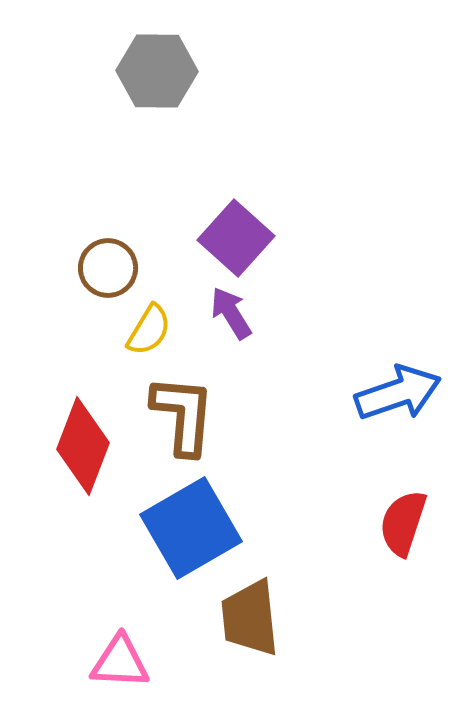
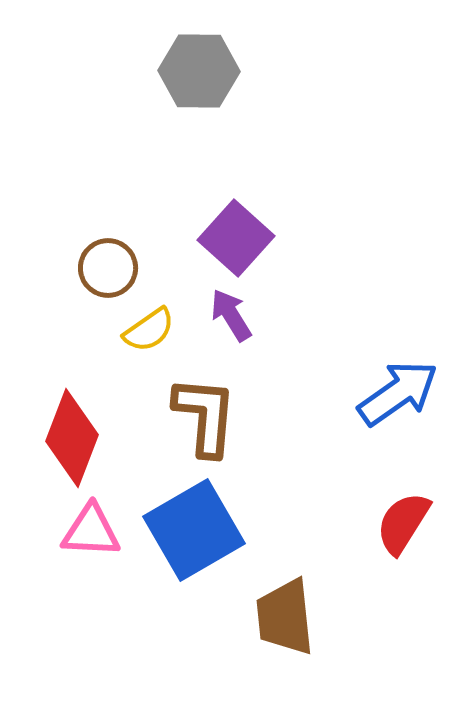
gray hexagon: moved 42 px right
purple arrow: moved 2 px down
yellow semicircle: rotated 24 degrees clockwise
blue arrow: rotated 16 degrees counterclockwise
brown L-shape: moved 22 px right, 1 px down
red diamond: moved 11 px left, 8 px up
red semicircle: rotated 14 degrees clockwise
blue square: moved 3 px right, 2 px down
brown trapezoid: moved 35 px right, 1 px up
pink triangle: moved 29 px left, 131 px up
